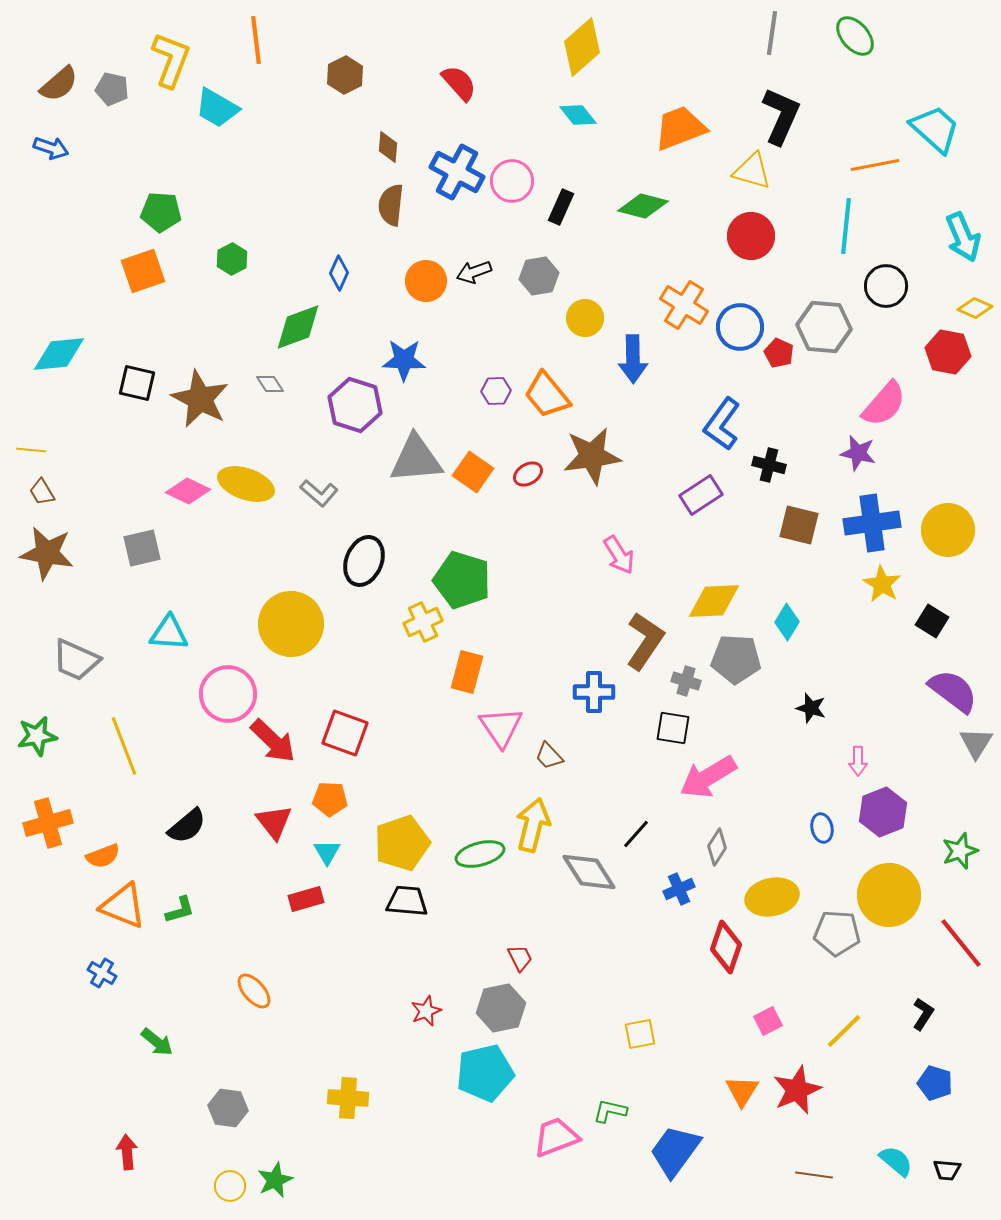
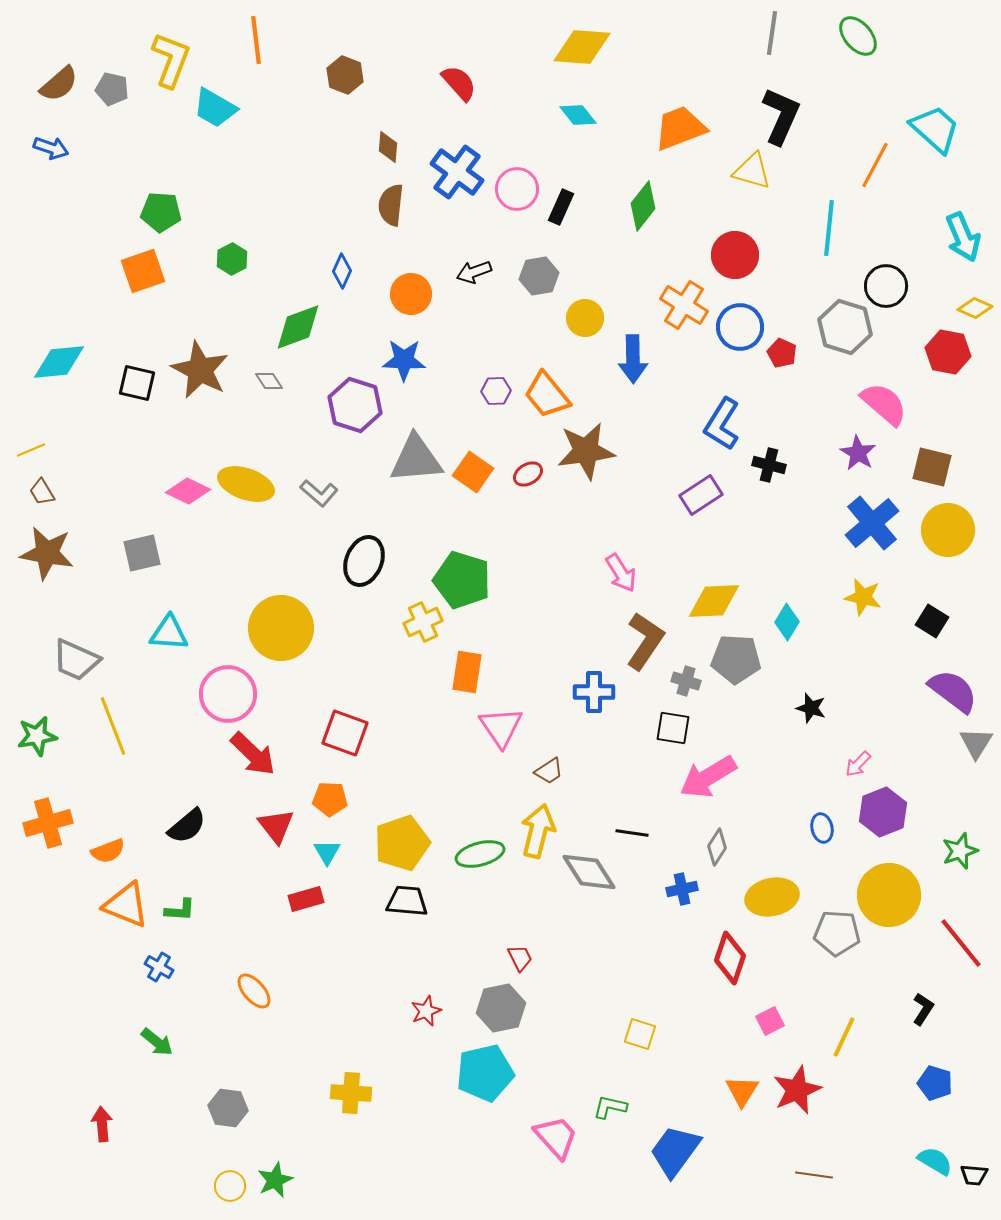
green ellipse at (855, 36): moved 3 px right
yellow diamond at (582, 47): rotated 46 degrees clockwise
brown hexagon at (345, 75): rotated 12 degrees counterclockwise
cyan trapezoid at (217, 108): moved 2 px left
orange line at (875, 165): rotated 51 degrees counterclockwise
blue cross at (457, 172): rotated 8 degrees clockwise
pink circle at (512, 181): moved 5 px right, 8 px down
green diamond at (643, 206): rotated 66 degrees counterclockwise
cyan line at (846, 226): moved 17 px left, 2 px down
red circle at (751, 236): moved 16 px left, 19 px down
blue diamond at (339, 273): moved 3 px right, 2 px up
orange circle at (426, 281): moved 15 px left, 13 px down
gray hexagon at (824, 327): moved 21 px right; rotated 12 degrees clockwise
red pentagon at (779, 353): moved 3 px right
cyan diamond at (59, 354): moved 8 px down
gray diamond at (270, 384): moved 1 px left, 3 px up
brown star at (200, 399): moved 29 px up
pink semicircle at (884, 404): rotated 90 degrees counterclockwise
blue L-shape at (722, 424): rotated 4 degrees counterclockwise
yellow line at (31, 450): rotated 28 degrees counterclockwise
purple star at (858, 453): rotated 18 degrees clockwise
brown star at (592, 456): moved 6 px left, 5 px up
blue cross at (872, 523): rotated 32 degrees counterclockwise
brown square at (799, 525): moved 133 px right, 58 px up
gray square at (142, 548): moved 5 px down
pink arrow at (619, 555): moved 2 px right, 18 px down
yellow star at (882, 584): moved 19 px left, 13 px down; rotated 18 degrees counterclockwise
yellow circle at (291, 624): moved 10 px left, 4 px down
orange rectangle at (467, 672): rotated 6 degrees counterclockwise
red arrow at (273, 741): moved 20 px left, 13 px down
yellow line at (124, 746): moved 11 px left, 20 px up
brown trapezoid at (549, 756): moved 15 px down; rotated 80 degrees counterclockwise
pink arrow at (858, 761): moved 3 px down; rotated 44 degrees clockwise
red triangle at (274, 822): moved 2 px right, 4 px down
yellow arrow at (533, 825): moved 5 px right, 6 px down
black line at (636, 834): moved 4 px left, 1 px up; rotated 56 degrees clockwise
orange semicircle at (103, 856): moved 5 px right, 5 px up
blue cross at (679, 889): moved 3 px right; rotated 12 degrees clockwise
orange triangle at (123, 906): moved 3 px right, 1 px up
green L-shape at (180, 910): rotated 20 degrees clockwise
red diamond at (726, 947): moved 4 px right, 11 px down
blue cross at (102, 973): moved 57 px right, 6 px up
black L-shape at (923, 1014): moved 5 px up
pink square at (768, 1021): moved 2 px right
yellow line at (844, 1031): moved 6 px down; rotated 21 degrees counterclockwise
yellow square at (640, 1034): rotated 28 degrees clockwise
yellow cross at (348, 1098): moved 3 px right, 5 px up
green L-shape at (610, 1111): moved 4 px up
pink trapezoid at (556, 1137): rotated 69 degrees clockwise
red arrow at (127, 1152): moved 25 px left, 28 px up
cyan semicircle at (896, 1161): moved 39 px right; rotated 9 degrees counterclockwise
black trapezoid at (947, 1170): moved 27 px right, 5 px down
